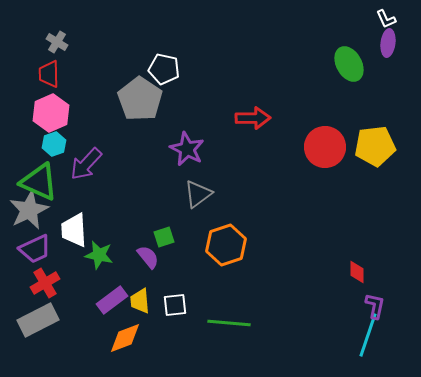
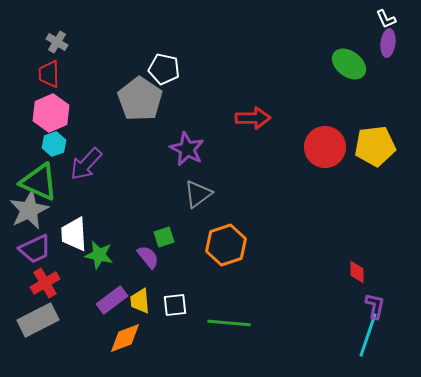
green ellipse: rotated 24 degrees counterclockwise
white trapezoid: moved 4 px down
